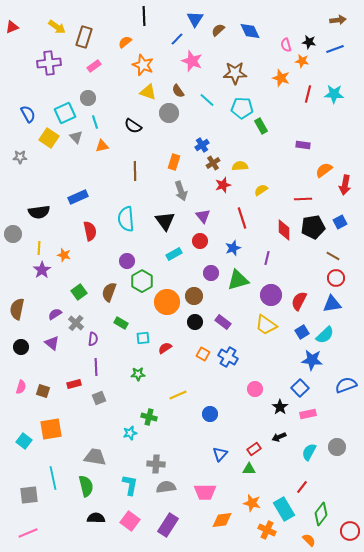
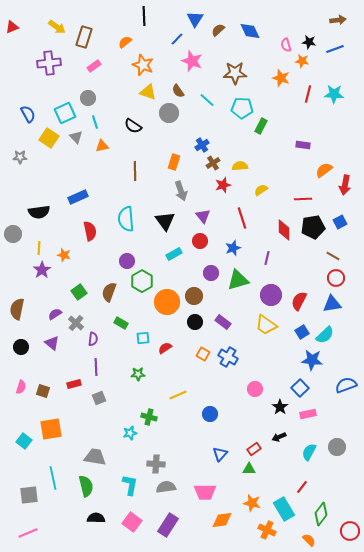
green rectangle at (261, 126): rotated 56 degrees clockwise
pink square at (130, 521): moved 2 px right, 1 px down
